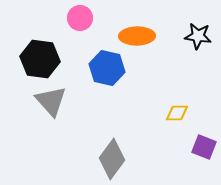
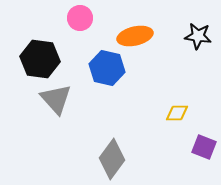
orange ellipse: moved 2 px left; rotated 12 degrees counterclockwise
gray triangle: moved 5 px right, 2 px up
